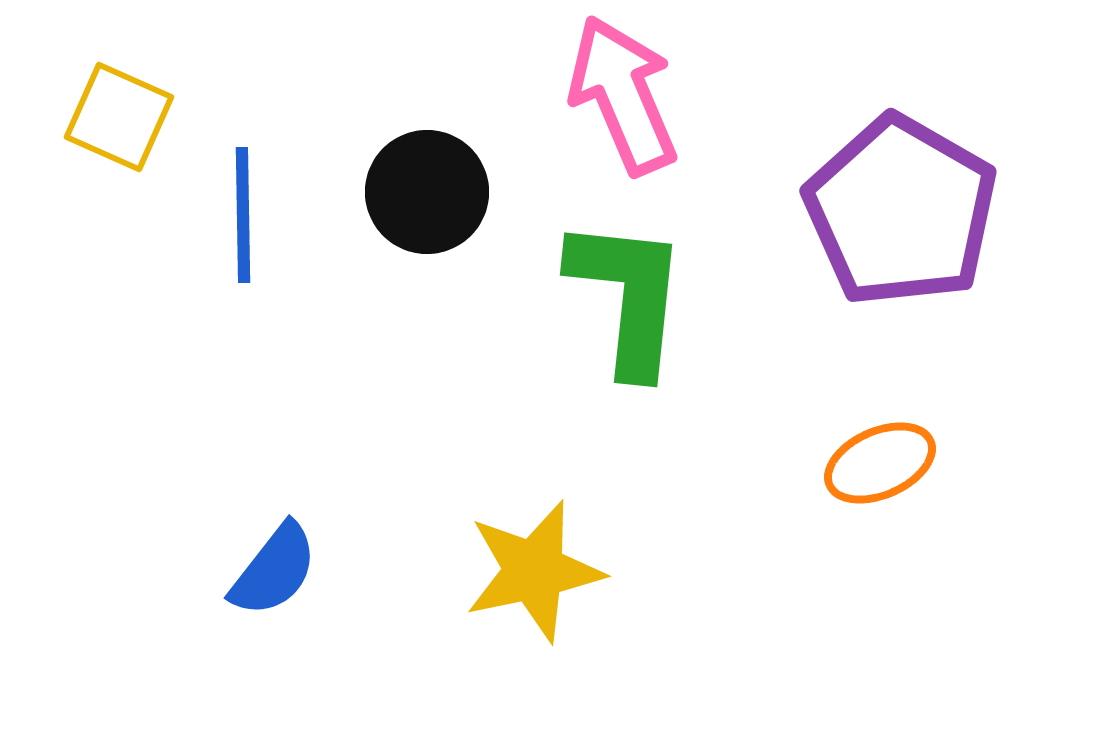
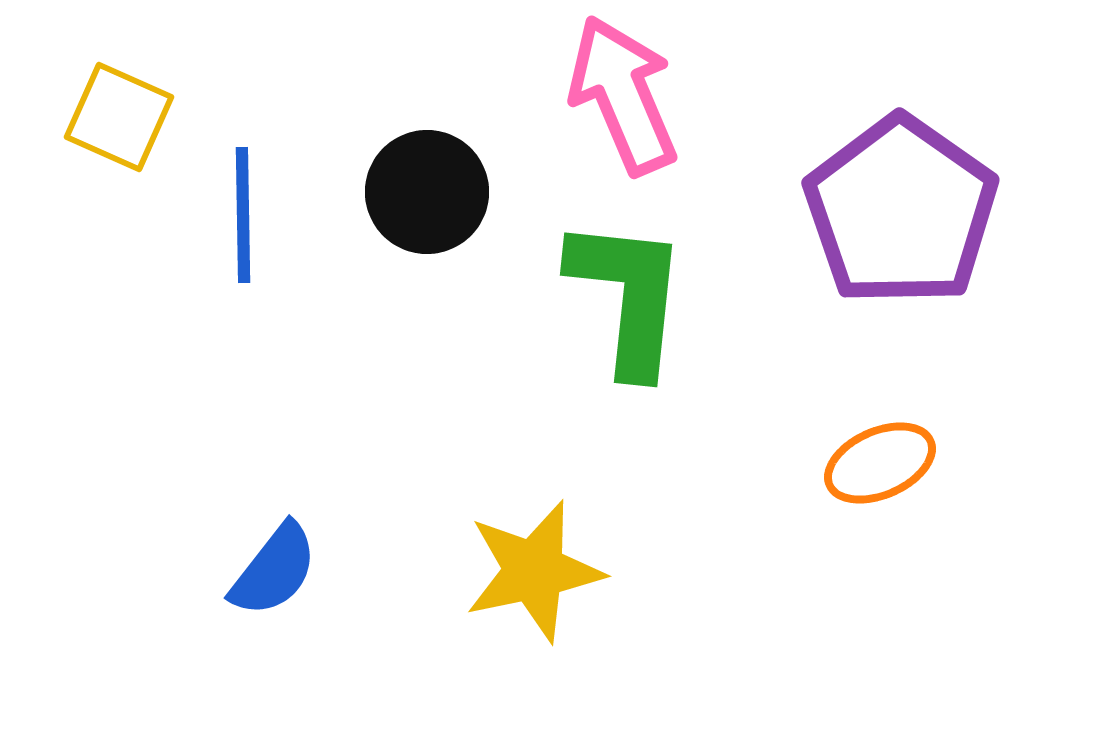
purple pentagon: rotated 5 degrees clockwise
